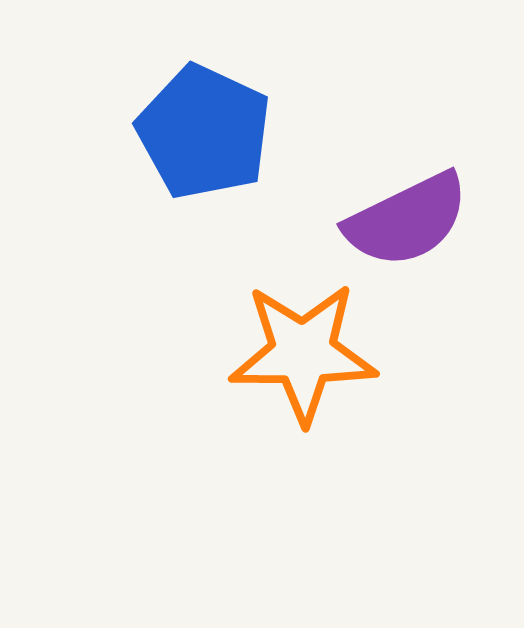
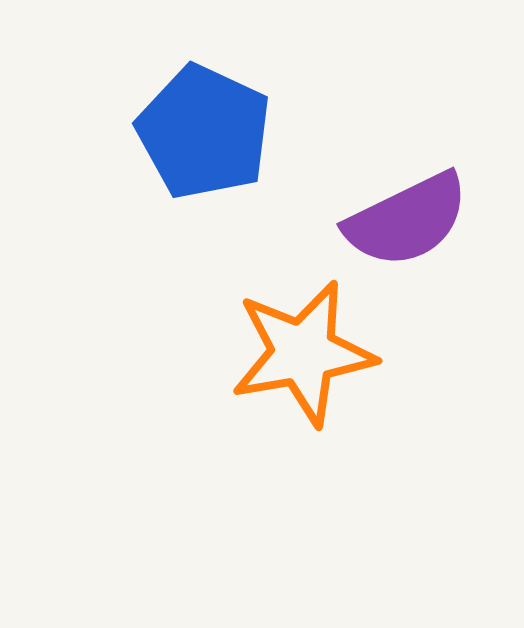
orange star: rotated 10 degrees counterclockwise
